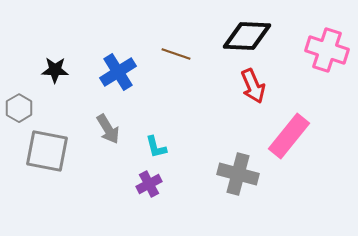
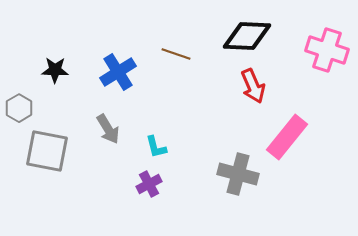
pink rectangle: moved 2 px left, 1 px down
